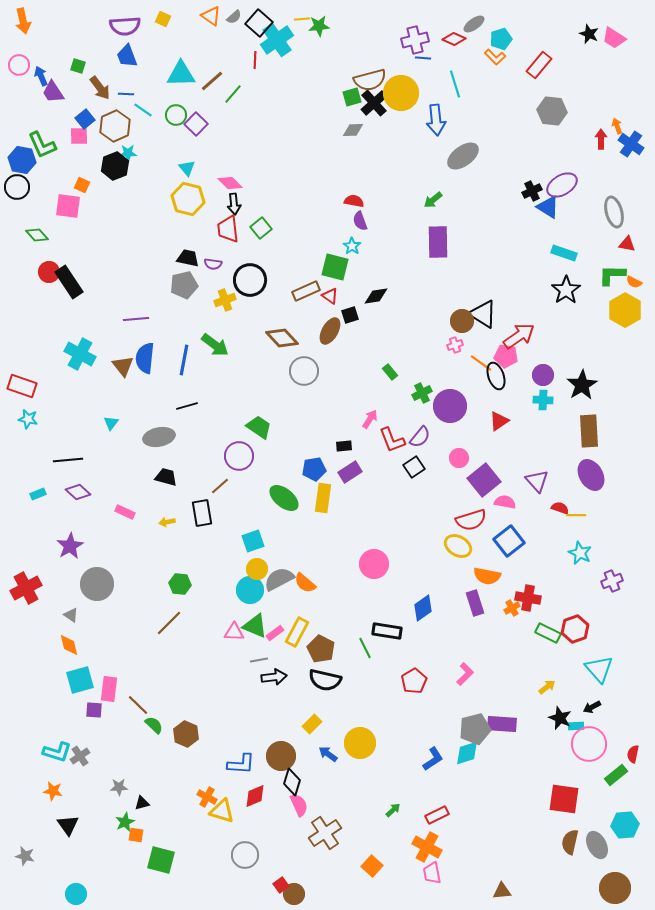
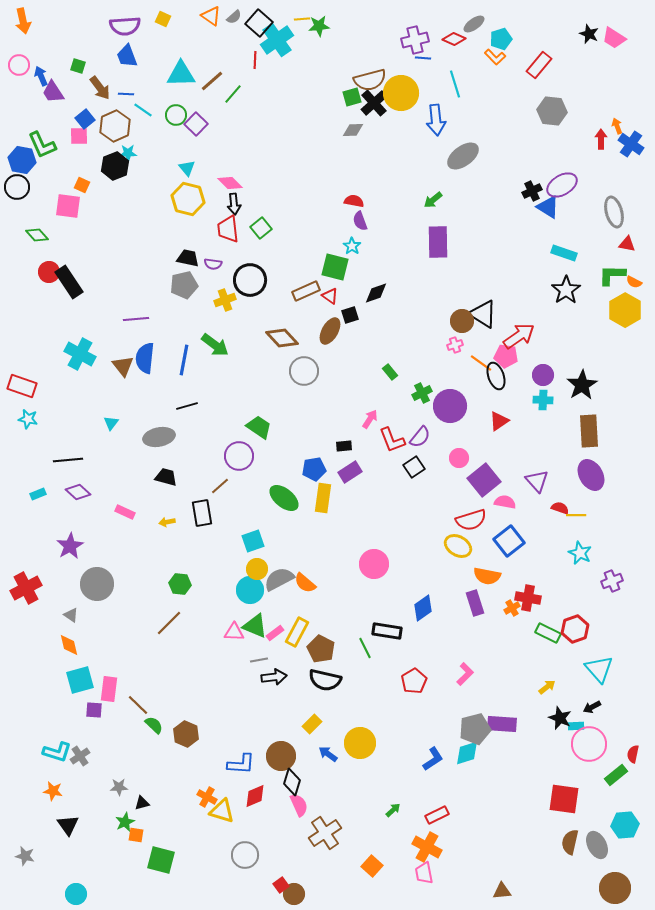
black diamond at (376, 296): moved 3 px up; rotated 10 degrees counterclockwise
pink trapezoid at (432, 873): moved 8 px left
